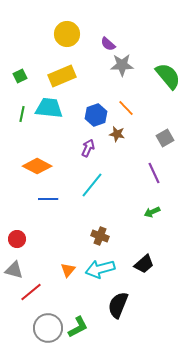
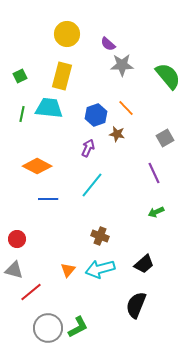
yellow rectangle: rotated 52 degrees counterclockwise
green arrow: moved 4 px right
black semicircle: moved 18 px right
